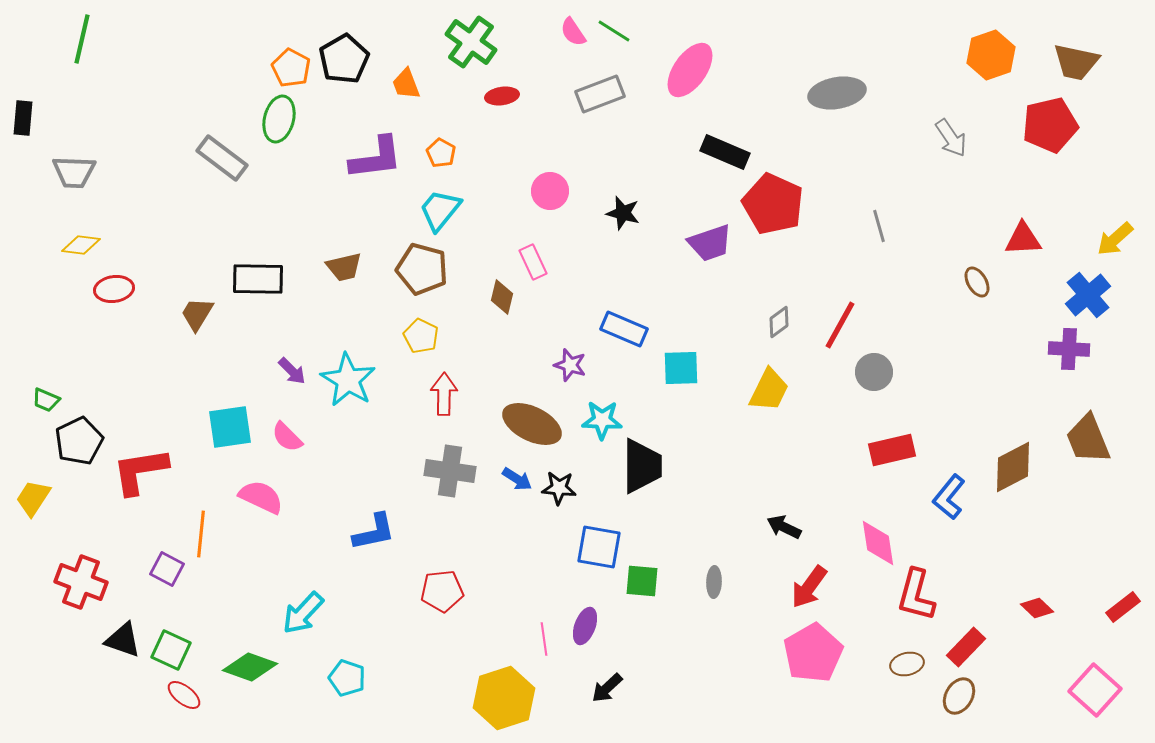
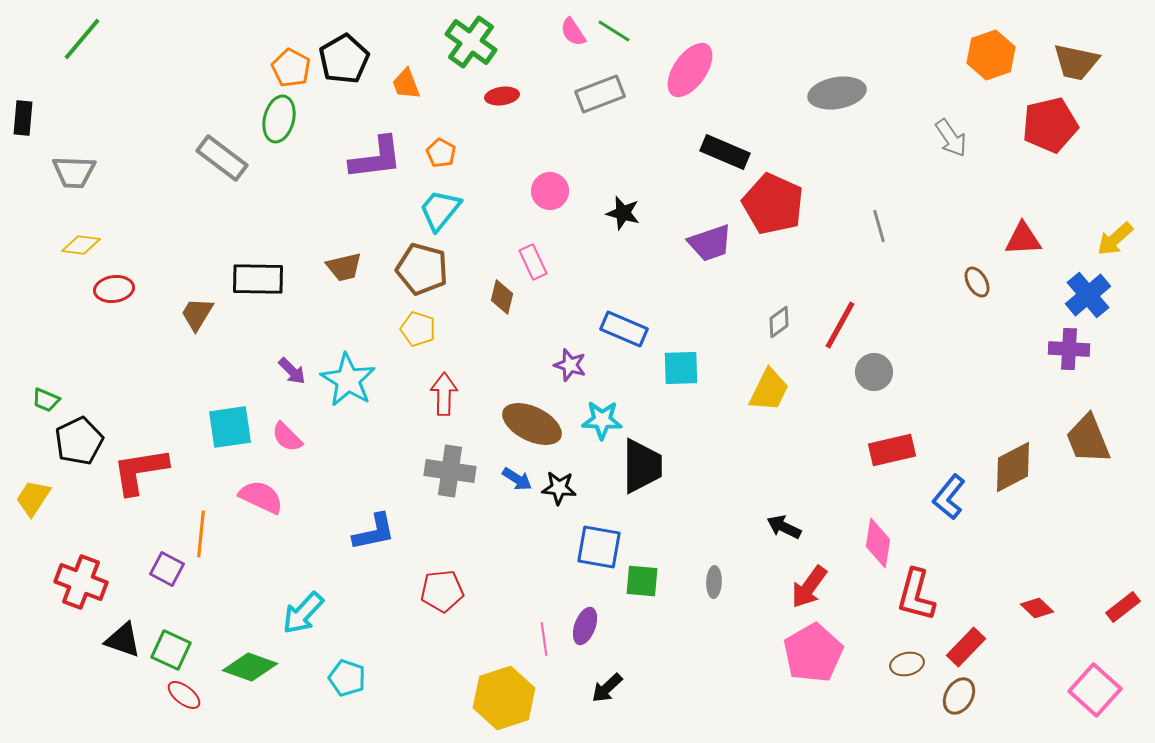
green line at (82, 39): rotated 27 degrees clockwise
yellow pentagon at (421, 336): moved 3 px left, 7 px up; rotated 8 degrees counterclockwise
pink diamond at (878, 543): rotated 18 degrees clockwise
